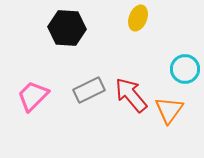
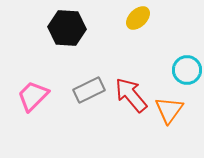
yellow ellipse: rotated 25 degrees clockwise
cyan circle: moved 2 px right, 1 px down
